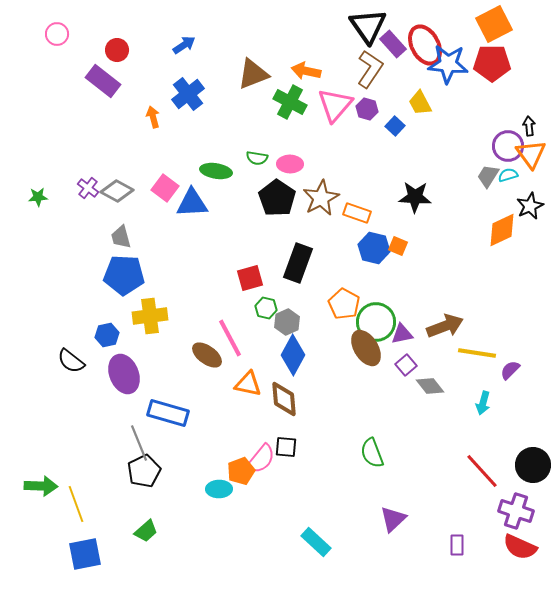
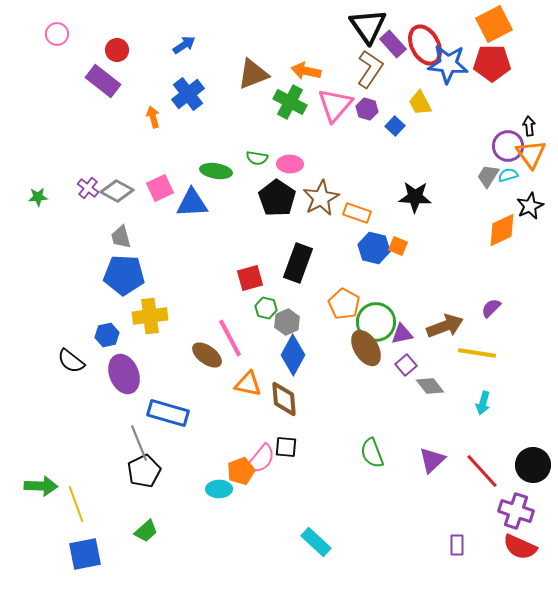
pink square at (165, 188): moved 5 px left; rotated 28 degrees clockwise
purple semicircle at (510, 370): moved 19 px left, 62 px up
purple triangle at (393, 519): moved 39 px right, 59 px up
